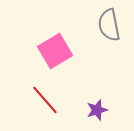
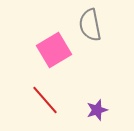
gray semicircle: moved 19 px left
pink square: moved 1 px left, 1 px up
